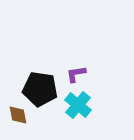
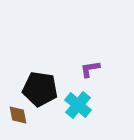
purple L-shape: moved 14 px right, 5 px up
